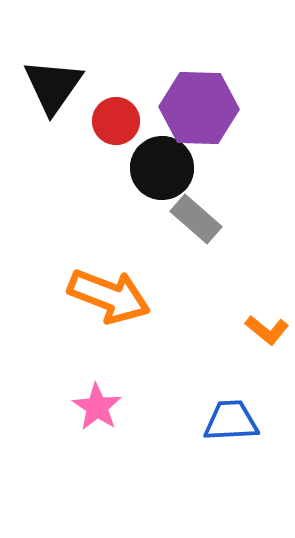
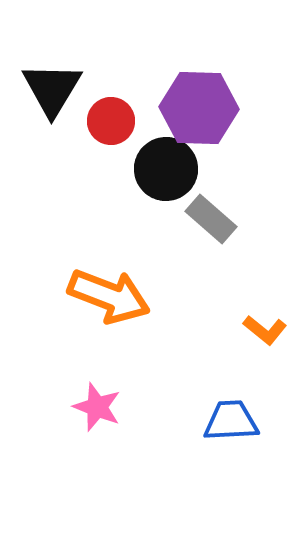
black triangle: moved 1 px left, 3 px down; rotated 4 degrees counterclockwise
red circle: moved 5 px left
black circle: moved 4 px right, 1 px down
gray rectangle: moved 15 px right
orange L-shape: moved 2 px left
pink star: rotated 12 degrees counterclockwise
